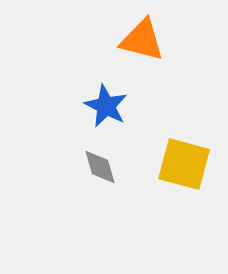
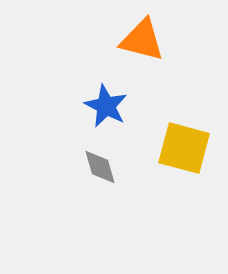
yellow square: moved 16 px up
